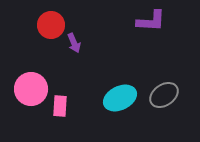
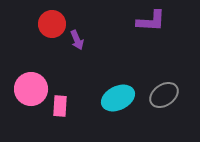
red circle: moved 1 px right, 1 px up
purple arrow: moved 3 px right, 3 px up
cyan ellipse: moved 2 px left
